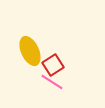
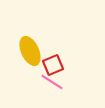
red square: rotated 10 degrees clockwise
